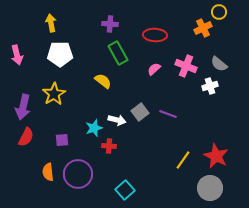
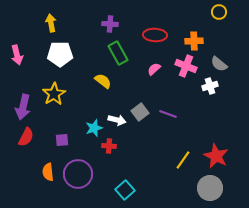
orange cross: moved 9 px left, 13 px down; rotated 24 degrees clockwise
